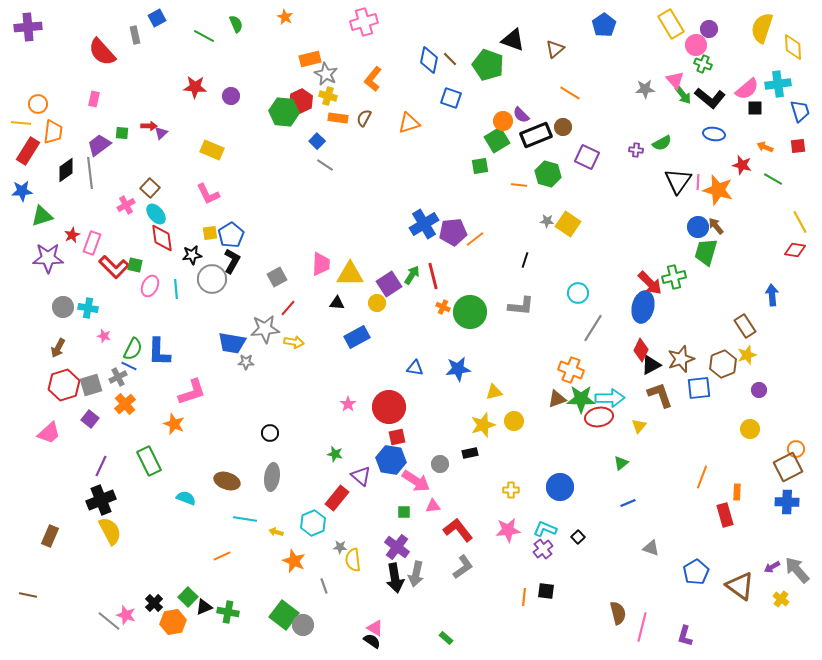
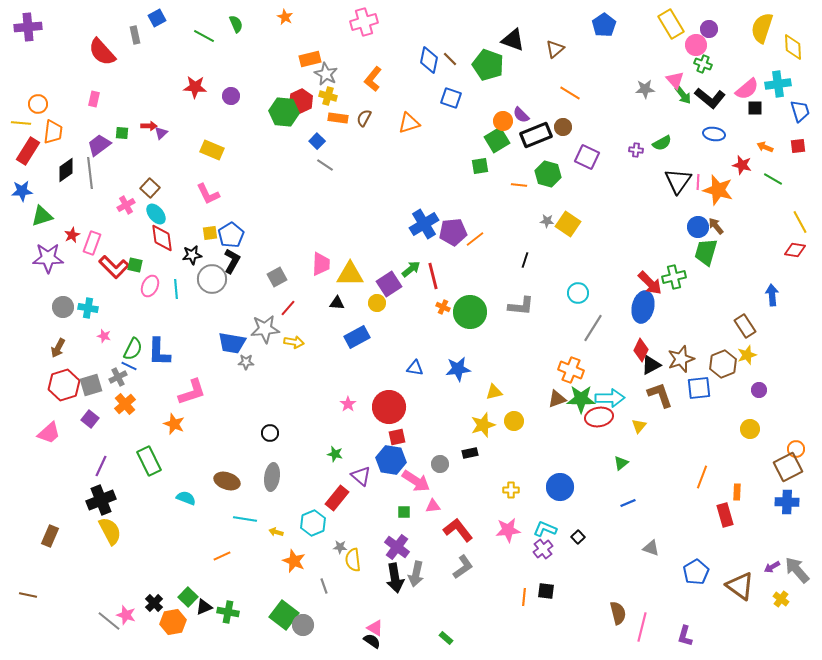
green arrow at (412, 275): moved 1 px left, 6 px up; rotated 18 degrees clockwise
